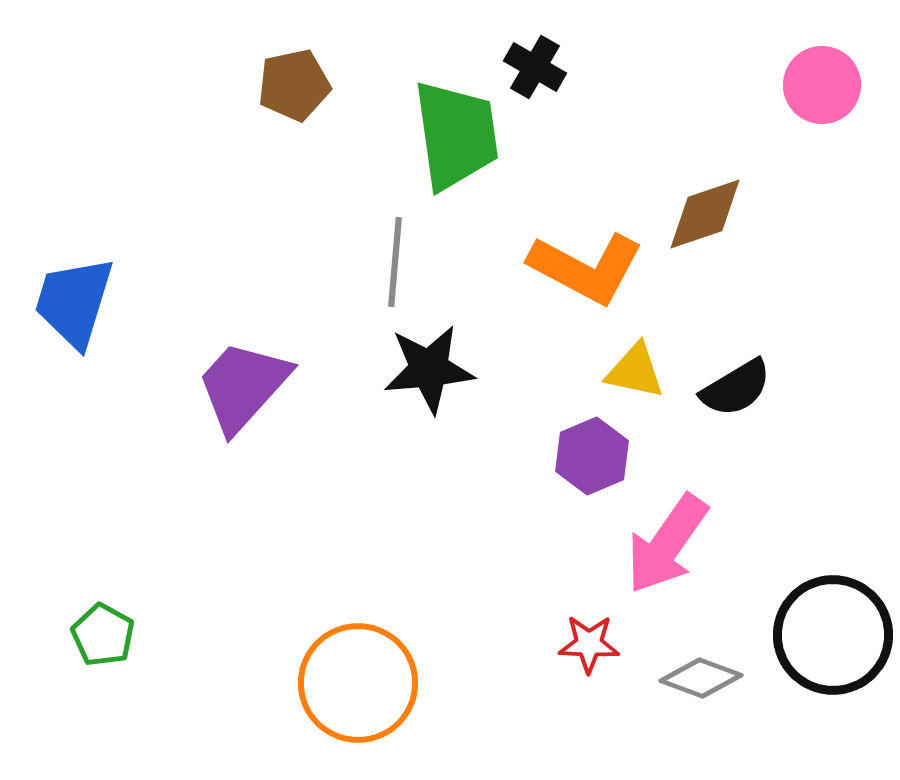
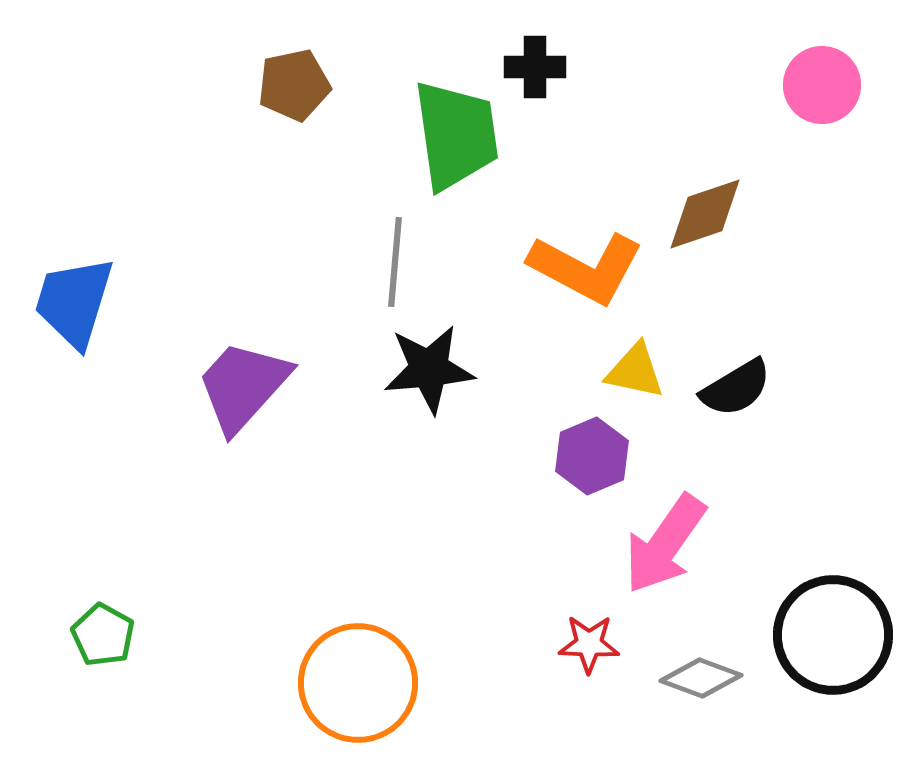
black cross: rotated 30 degrees counterclockwise
pink arrow: moved 2 px left
